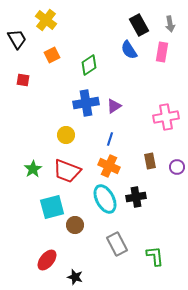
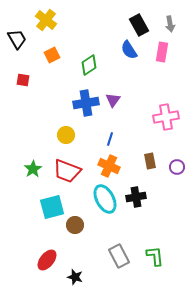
purple triangle: moved 1 px left, 6 px up; rotated 21 degrees counterclockwise
gray rectangle: moved 2 px right, 12 px down
